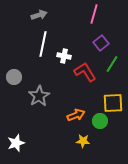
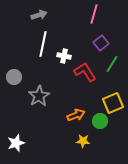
yellow square: rotated 20 degrees counterclockwise
